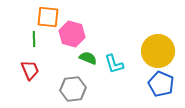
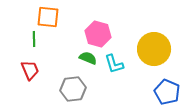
pink hexagon: moved 26 px right
yellow circle: moved 4 px left, 2 px up
blue pentagon: moved 6 px right, 8 px down
